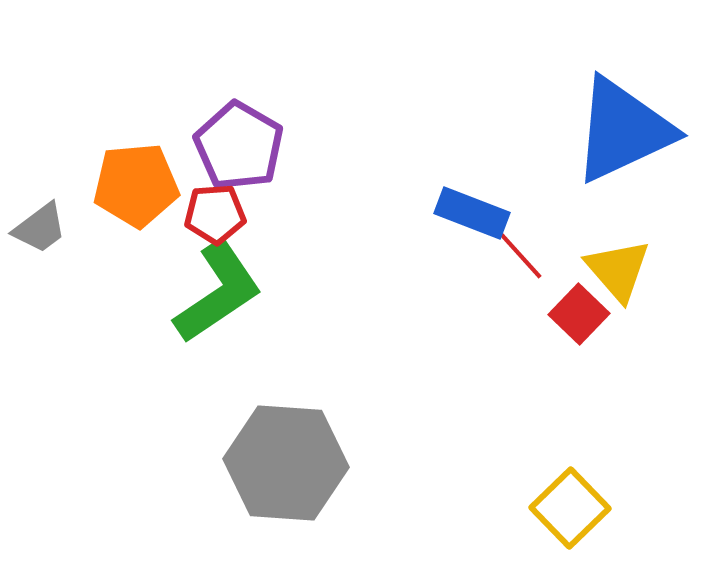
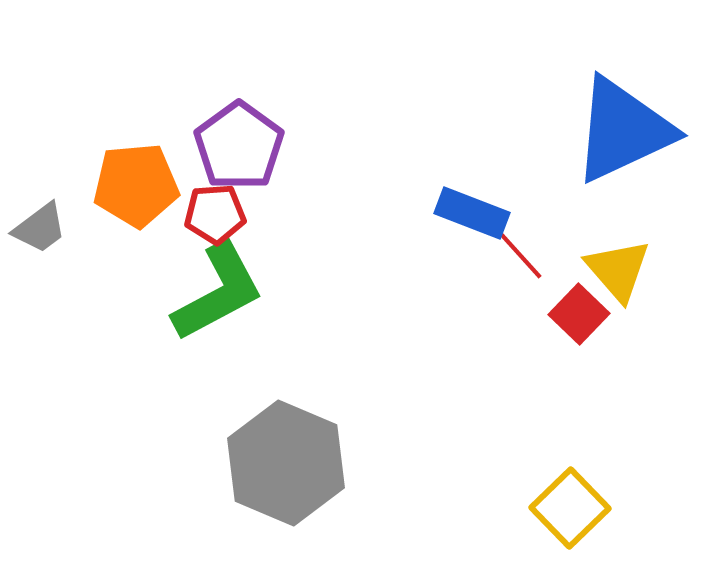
purple pentagon: rotated 6 degrees clockwise
green L-shape: rotated 6 degrees clockwise
gray hexagon: rotated 19 degrees clockwise
